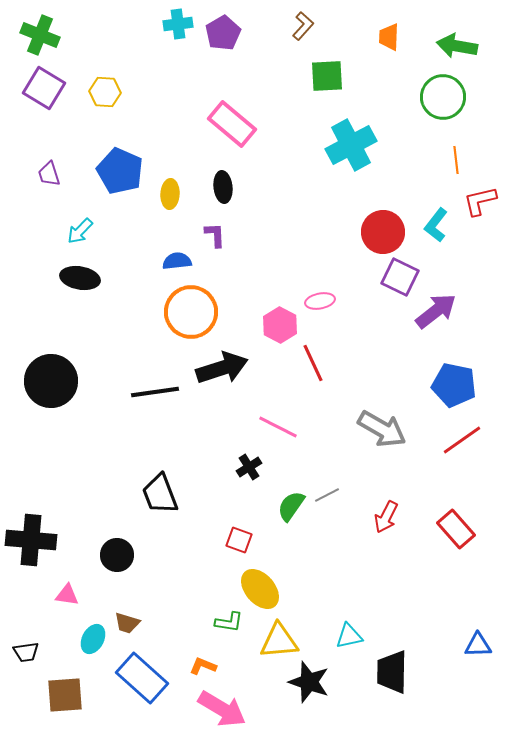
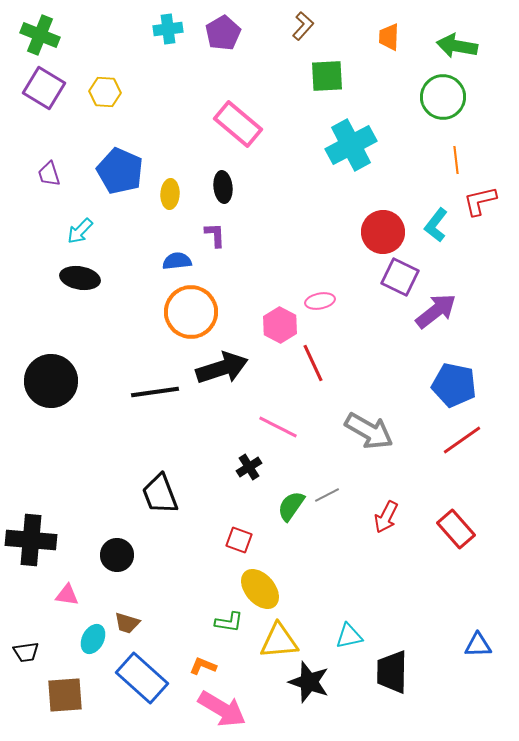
cyan cross at (178, 24): moved 10 px left, 5 px down
pink rectangle at (232, 124): moved 6 px right
gray arrow at (382, 429): moved 13 px left, 2 px down
